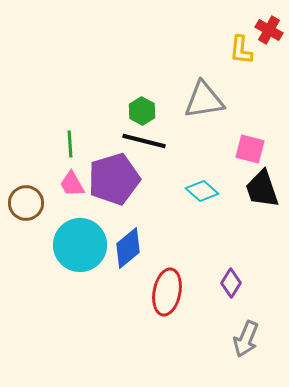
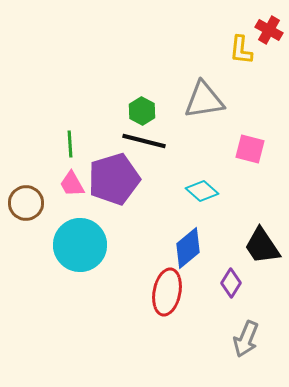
black trapezoid: moved 57 px down; rotated 15 degrees counterclockwise
blue diamond: moved 60 px right
